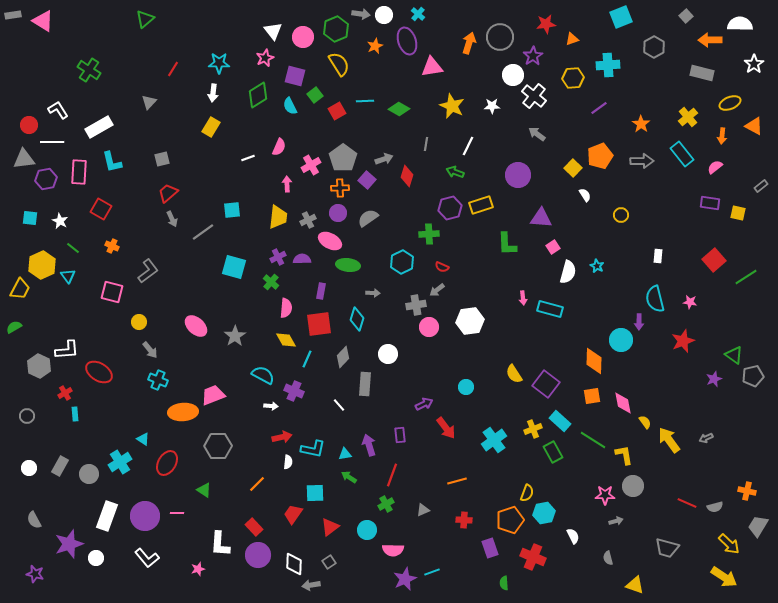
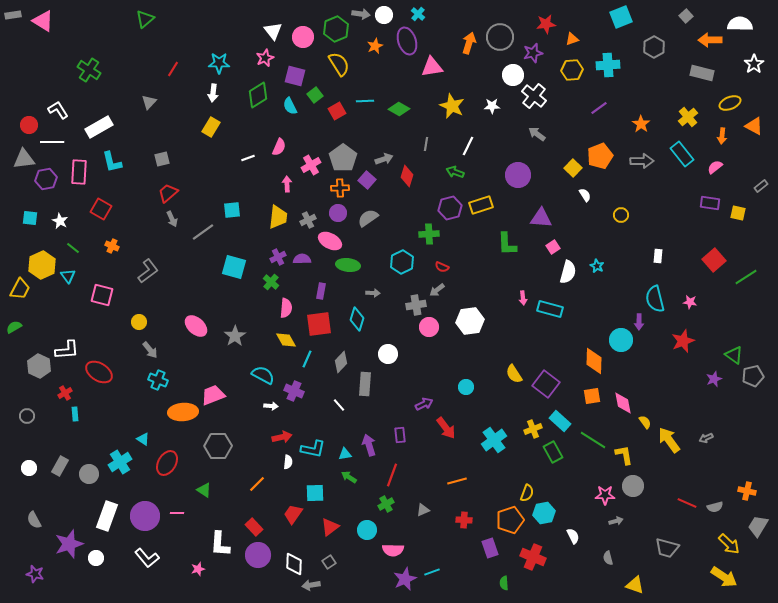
purple star at (533, 56): moved 3 px up; rotated 18 degrees clockwise
yellow hexagon at (573, 78): moved 1 px left, 8 px up
pink square at (112, 292): moved 10 px left, 3 px down
gray diamond at (343, 357): moved 2 px left, 5 px down
